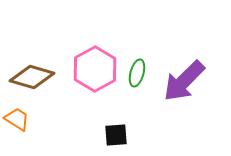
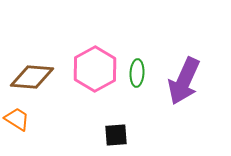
green ellipse: rotated 12 degrees counterclockwise
brown diamond: rotated 12 degrees counterclockwise
purple arrow: rotated 21 degrees counterclockwise
